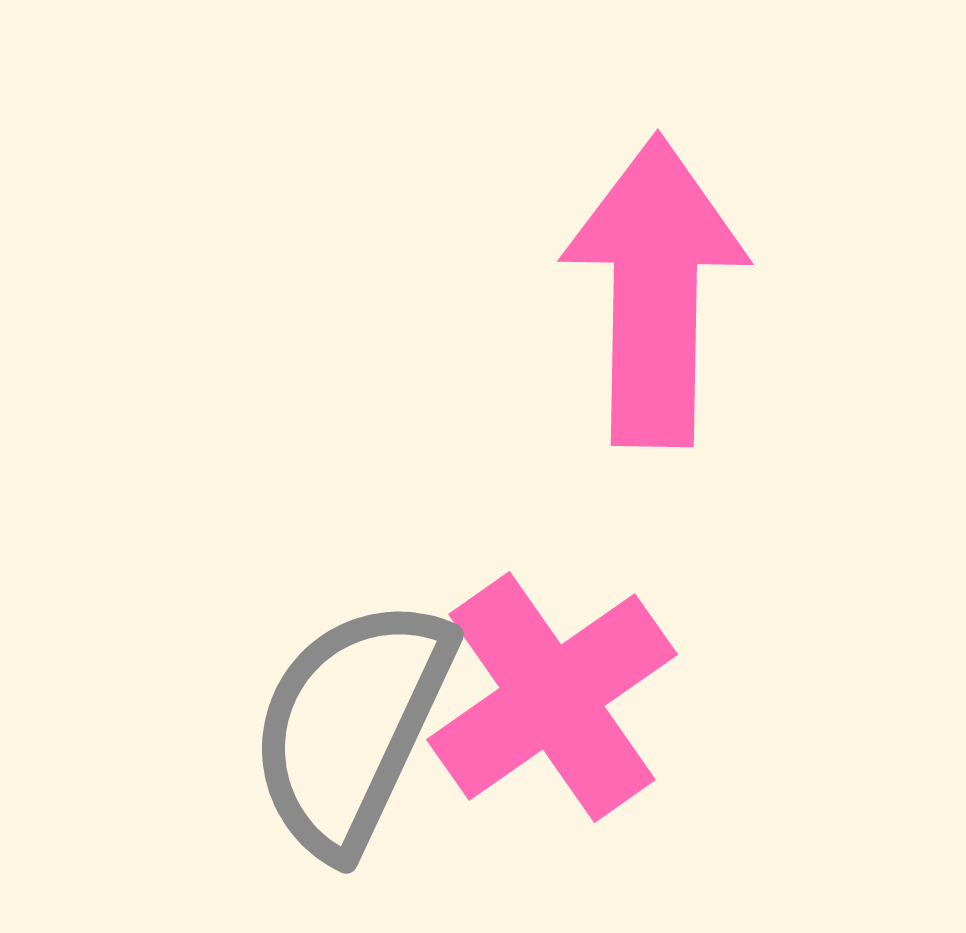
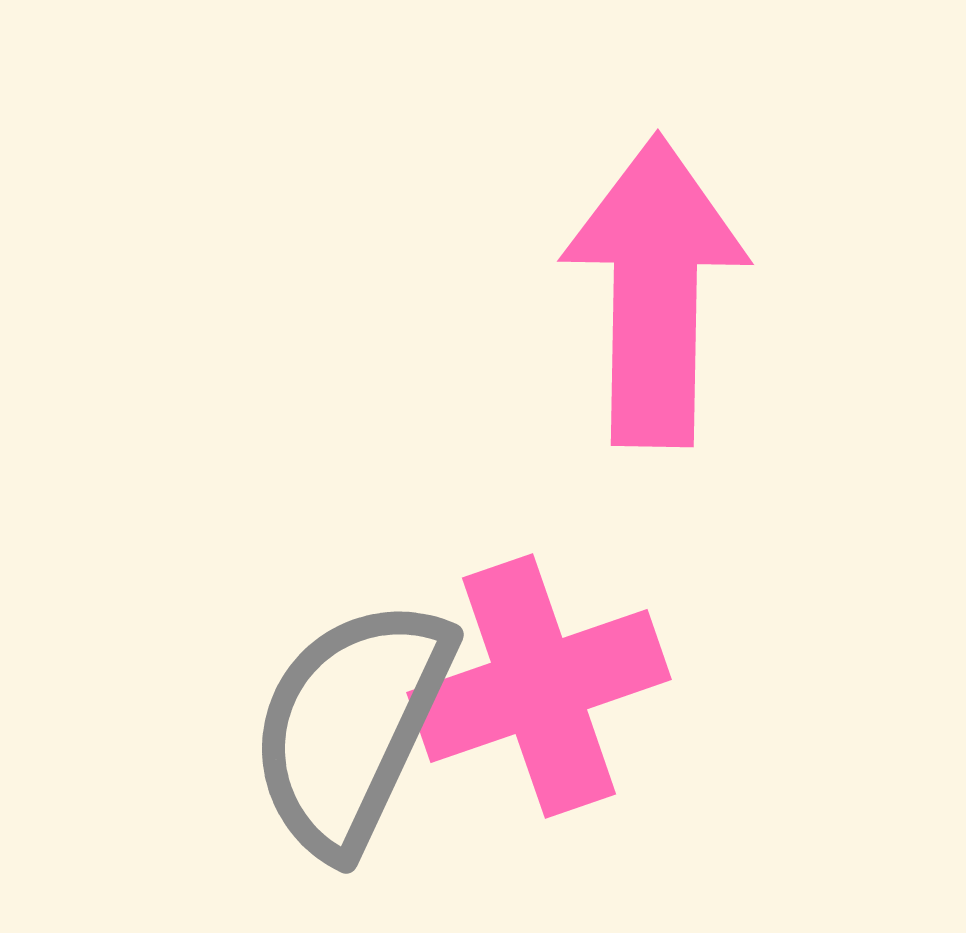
pink cross: moved 13 px left, 11 px up; rotated 16 degrees clockwise
